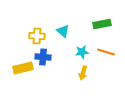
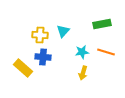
cyan triangle: rotated 32 degrees clockwise
yellow cross: moved 3 px right, 1 px up
yellow rectangle: rotated 54 degrees clockwise
